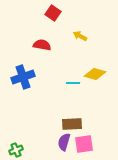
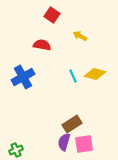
red square: moved 1 px left, 2 px down
blue cross: rotated 10 degrees counterclockwise
cyan line: moved 7 px up; rotated 64 degrees clockwise
brown rectangle: rotated 30 degrees counterclockwise
